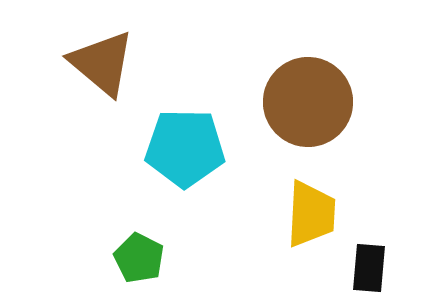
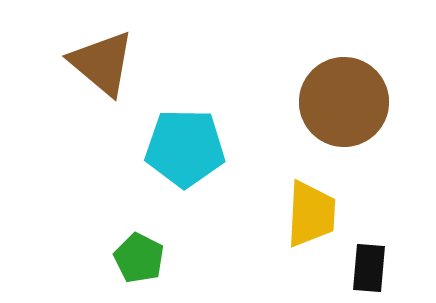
brown circle: moved 36 px right
